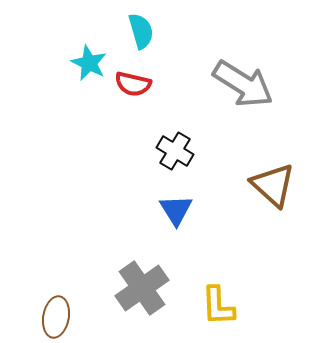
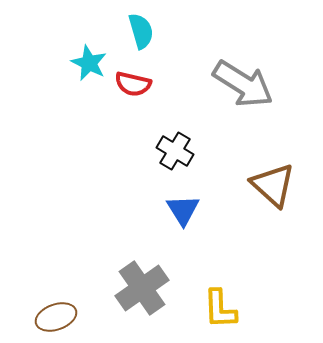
blue triangle: moved 7 px right
yellow L-shape: moved 2 px right, 3 px down
brown ellipse: rotated 60 degrees clockwise
